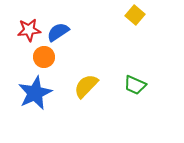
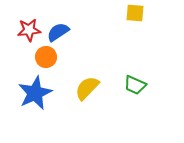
yellow square: moved 2 px up; rotated 36 degrees counterclockwise
orange circle: moved 2 px right
yellow semicircle: moved 1 px right, 2 px down
